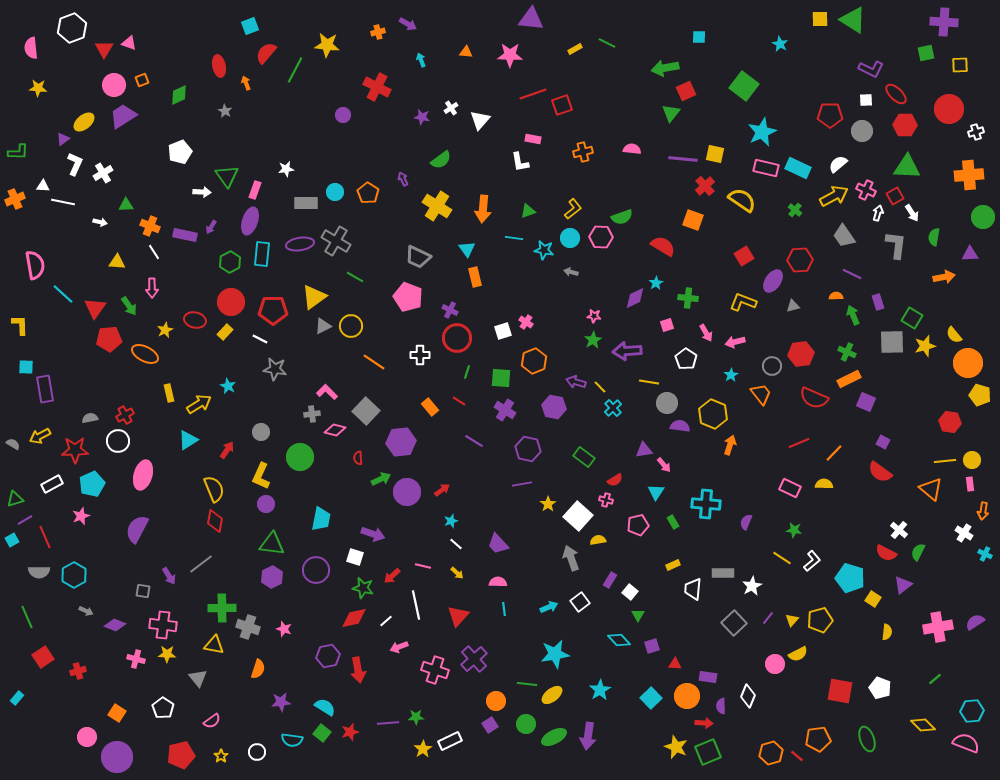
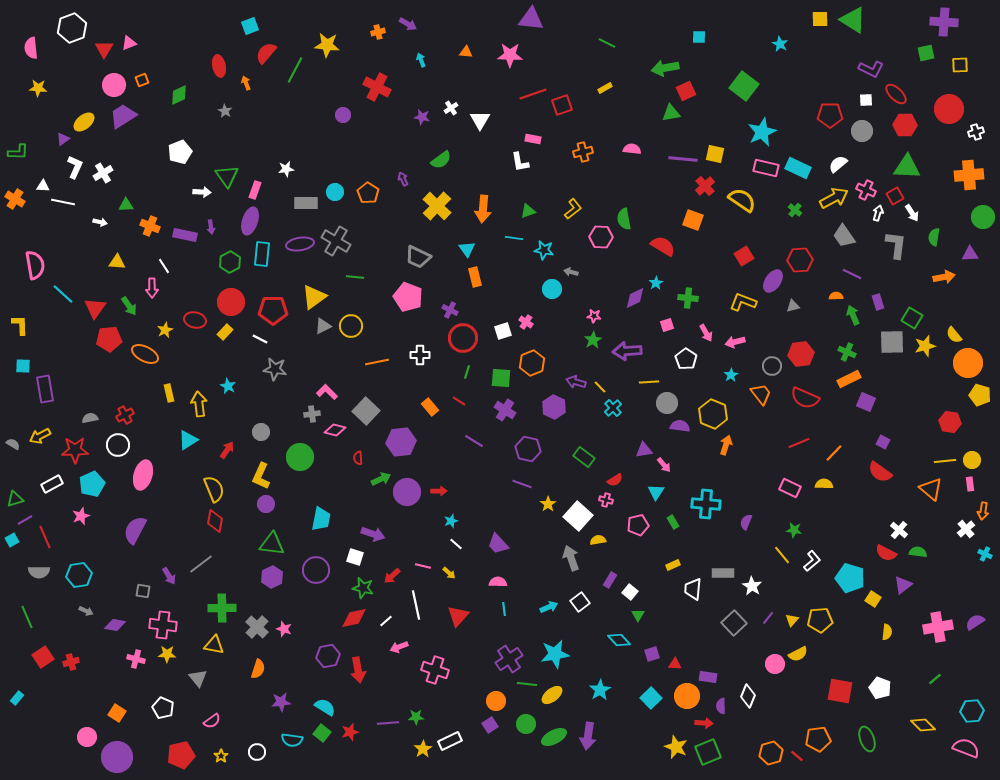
pink triangle at (129, 43): rotated 42 degrees counterclockwise
yellow rectangle at (575, 49): moved 30 px right, 39 px down
green triangle at (671, 113): rotated 42 degrees clockwise
white triangle at (480, 120): rotated 10 degrees counterclockwise
white L-shape at (75, 164): moved 3 px down
yellow arrow at (834, 196): moved 2 px down
orange cross at (15, 199): rotated 36 degrees counterclockwise
yellow cross at (437, 206): rotated 12 degrees clockwise
green semicircle at (622, 217): moved 2 px right, 2 px down; rotated 100 degrees clockwise
purple arrow at (211, 227): rotated 40 degrees counterclockwise
cyan circle at (570, 238): moved 18 px left, 51 px down
white line at (154, 252): moved 10 px right, 14 px down
green line at (355, 277): rotated 24 degrees counterclockwise
red circle at (457, 338): moved 6 px right
orange hexagon at (534, 361): moved 2 px left, 2 px down
orange line at (374, 362): moved 3 px right; rotated 45 degrees counterclockwise
cyan square at (26, 367): moved 3 px left, 1 px up
yellow line at (649, 382): rotated 12 degrees counterclockwise
red semicircle at (814, 398): moved 9 px left
yellow arrow at (199, 404): rotated 65 degrees counterclockwise
purple hexagon at (554, 407): rotated 15 degrees clockwise
white circle at (118, 441): moved 4 px down
orange arrow at (730, 445): moved 4 px left
purple line at (522, 484): rotated 30 degrees clockwise
red arrow at (442, 490): moved 3 px left, 1 px down; rotated 35 degrees clockwise
purple semicircle at (137, 529): moved 2 px left, 1 px down
white cross at (964, 533): moved 2 px right, 4 px up; rotated 18 degrees clockwise
green semicircle at (918, 552): rotated 72 degrees clockwise
yellow line at (782, 558): moved 3 px up; rotated 18 degrees clockwise
yellow arrow at (457, 573): moved 8 px left
cyan hexagon at (74, 575): moved 5 px right; rotated 20 degrees clockwise
white star at (752, 586): rotated 12 degrees counterclockwise
yellow pentagon at (820, 620): rotated 10 degrees clockwise
purple diamond at (115, 625): rotated 10 degrees counterclockwise
gray cross at (248, 627): moved 9 px right; rotated 25 degrees clockwise
purple square at (652, 646): moved 8 px down
purple cross at (474, 659): moved 35 px right; rotated 8 degrees clockwise
red cross at (78, 671): moved 7 px left, 9 px up
white pentagon at (163, 708): rotated 10 degrees counterclockwise
pink semicircle at (966, 743): moved 5 px down
